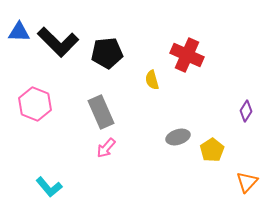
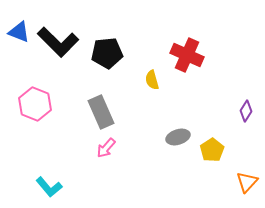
blue triangle: rotated 20 degrees clockwise
